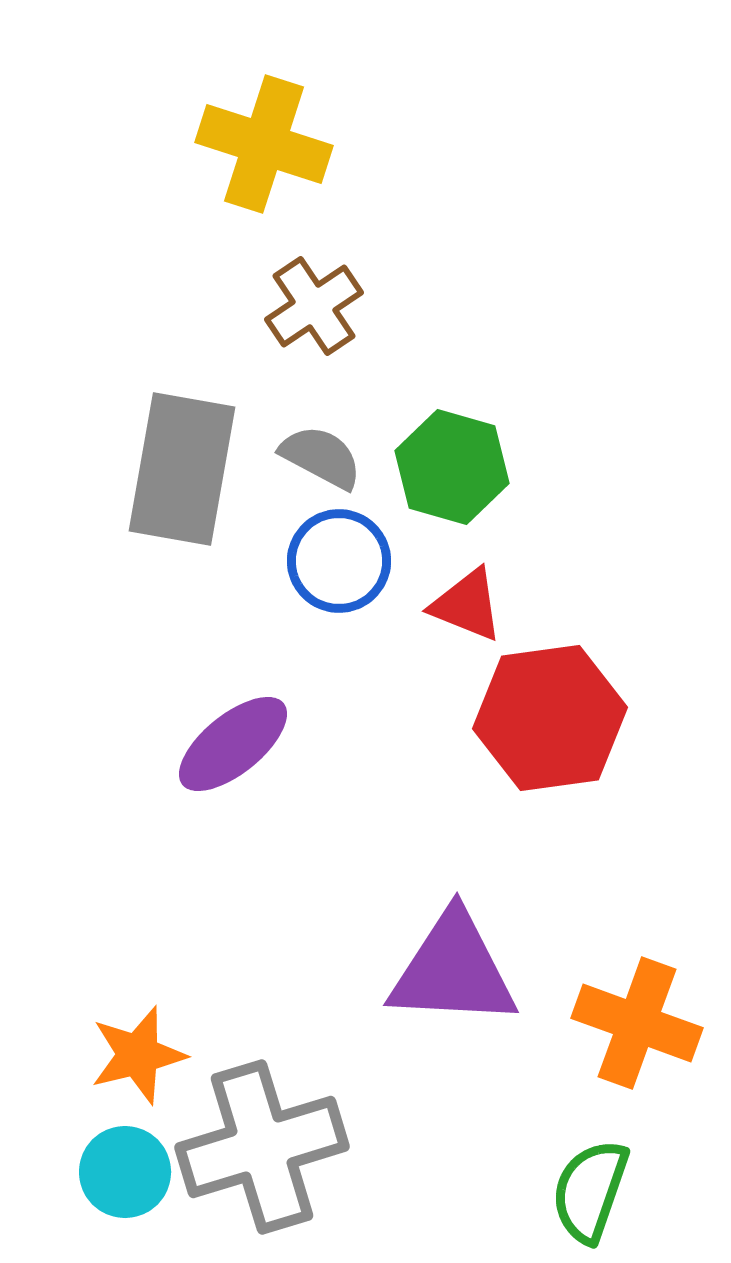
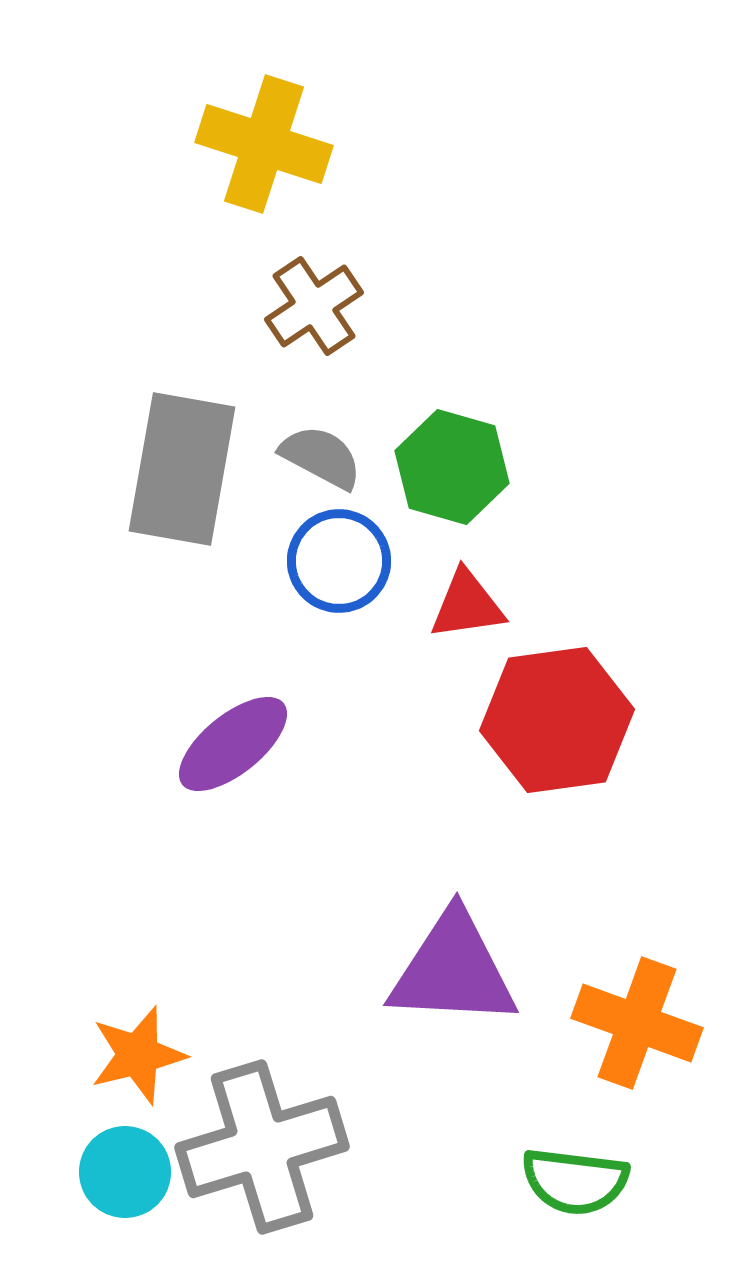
red triangle: rotated 30 degrees counterclockwise
red hexagon: moved 7 px right, 2 px down
green semicircle: moved 15 px left, 10 px up; rotated 102 degrees counterclockwise
